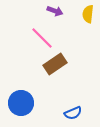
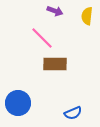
yellow semicircle: moved 1 px left, 2 px down
brown rectangle: rotated 35 degrees clockwise
blue circle: moved 3 px left
